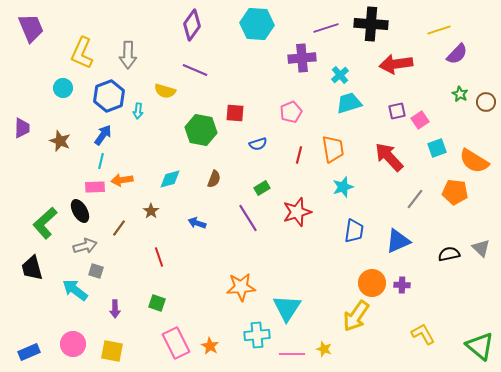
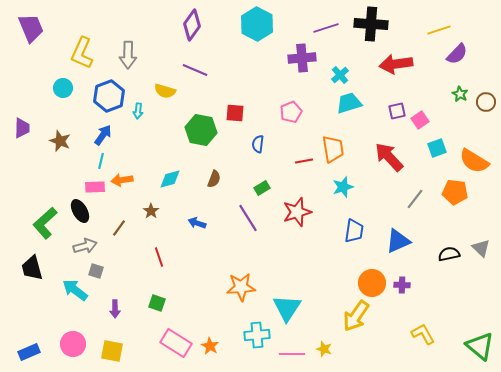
cyan hexagon at (257, 24): rotated 24 degrees clockwise
blue semicircle at (258, 144): rotated 114 degrees clockwise
red line at (299, 155): moved 5 px right, 6 px down; rotated 66 degrees clockwise
pink rectangle at (176, 343): rotated 32 degrees counterclockwise
